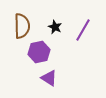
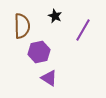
black star: moved 11 px up
